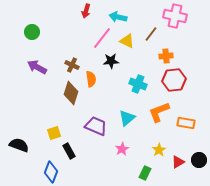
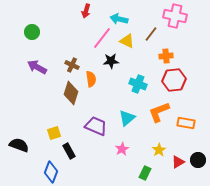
cyan arrow: moved 1 px right, 2 px down
black circle: moved 1 px left
